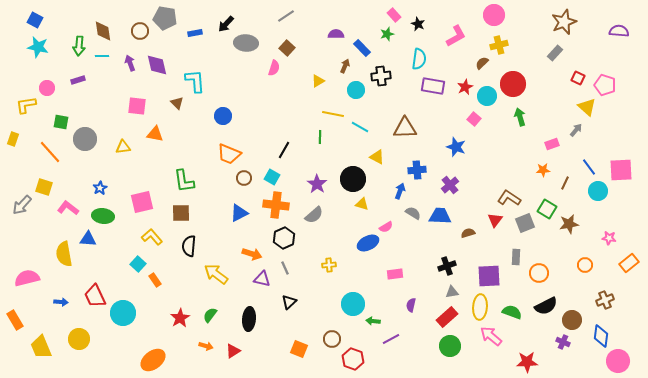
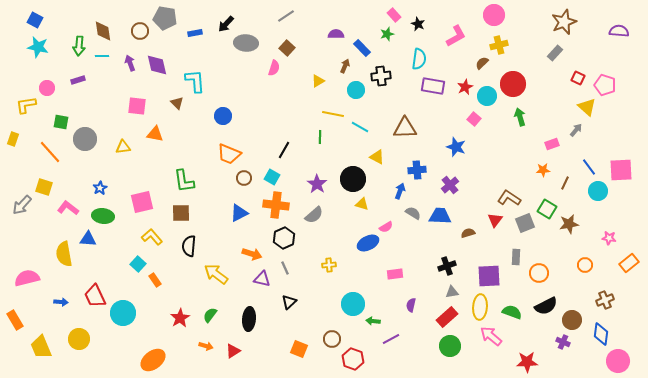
blue diamond at (601, 336): moved 2 px up
